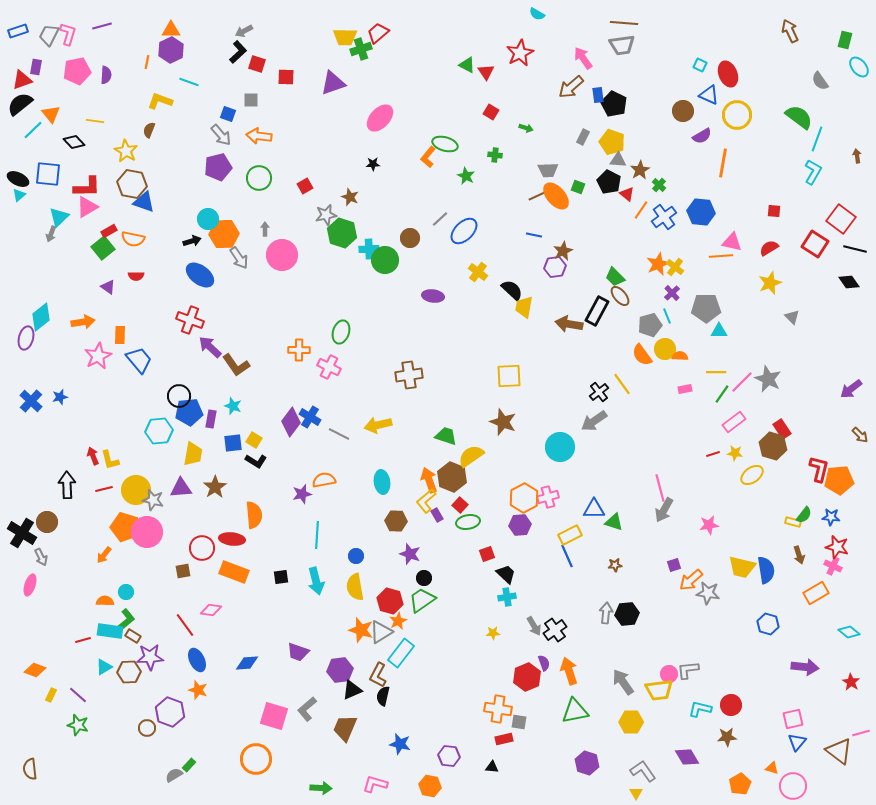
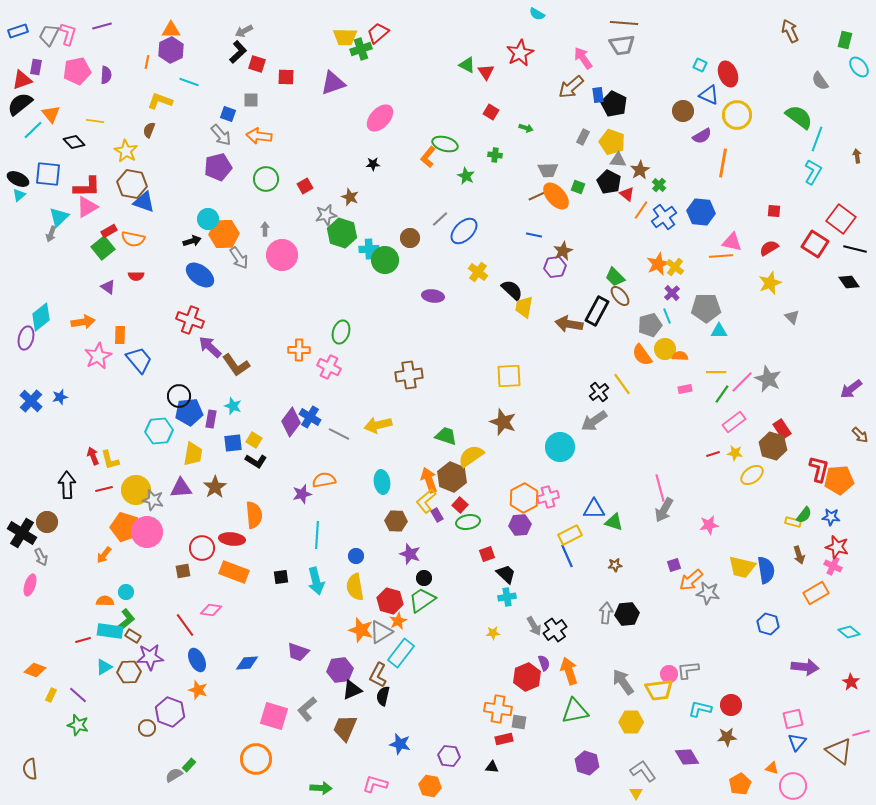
green circle at (259, 178): moved 7 px right, 1 px down
